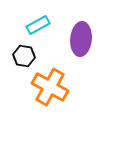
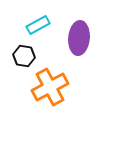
purple ellipse: moved 2 px left, 1 px up
orange cross: rotated 33 degrees clockwise
